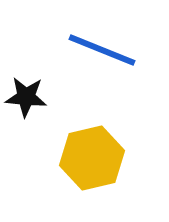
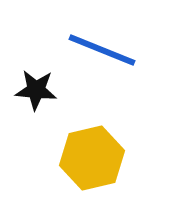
black star: moved 10 px right, 7 px up
